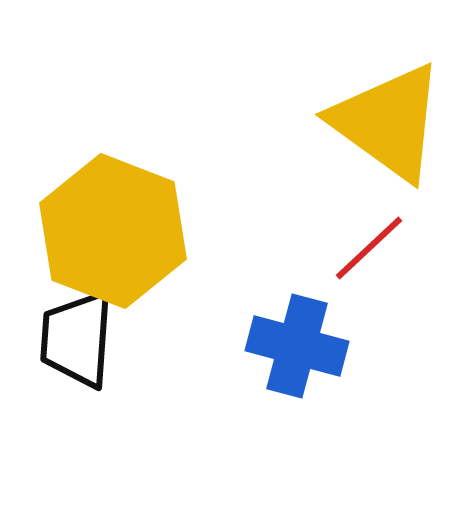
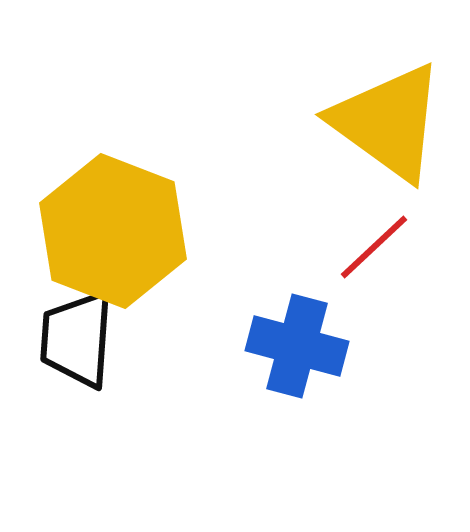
red line: moved 5 px right, 1 px up
